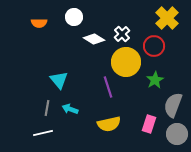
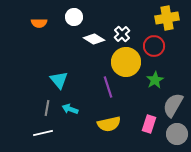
yellow cross: rotated 35 degrees clockwise
gray semicircle: rotated 10 degrees clockwise
